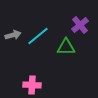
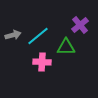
pink cross: moved 10 px right, 23 px up
